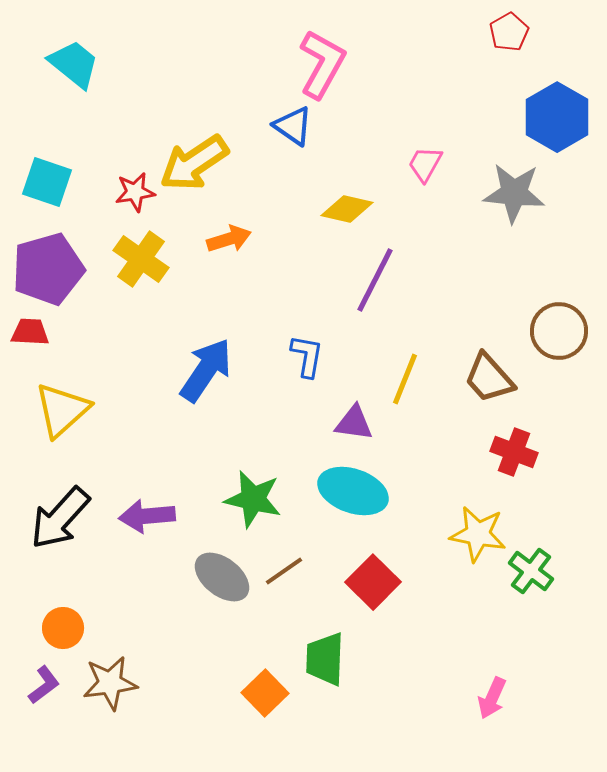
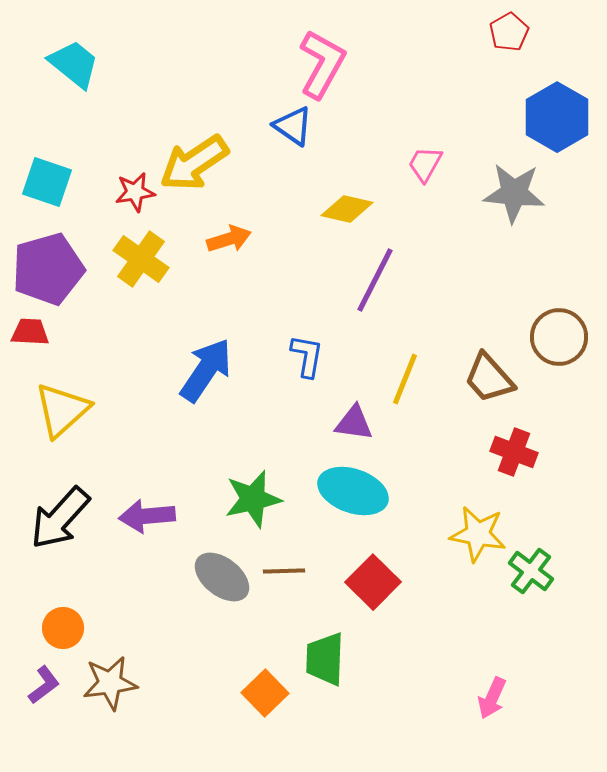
brown circle: moved 6 px down
green star: rotated 26 degrees counterclockwise
brown line: rotated 33 degrees clockwise
